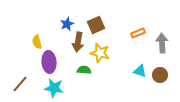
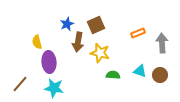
green semicircle: moved 29 px right, 5 px down
